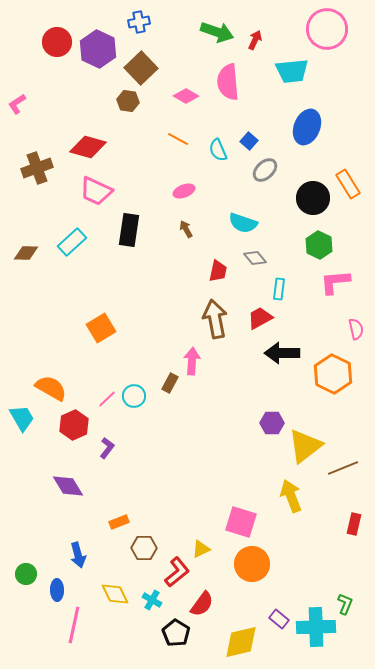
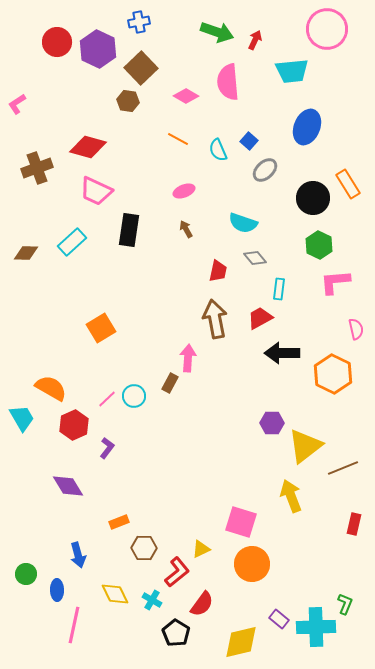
pink arrow at (192, 361): moved 4 px left, 3 px up
